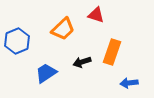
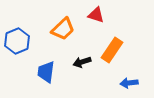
orange rectangle: moved 2 px up; rotated 15 degrees clockwise
blue trapezoid: moved 1 px up; rotated 50 degrees counterclockwise
